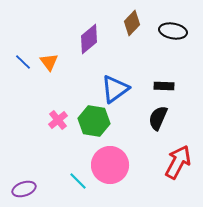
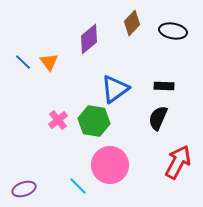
cyan line: moved 5 px down
